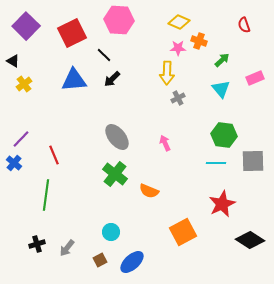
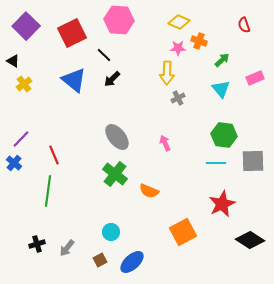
blue triangle: rotated 44 degrees clockwise
green line: moved 2 px right, 4 px up
